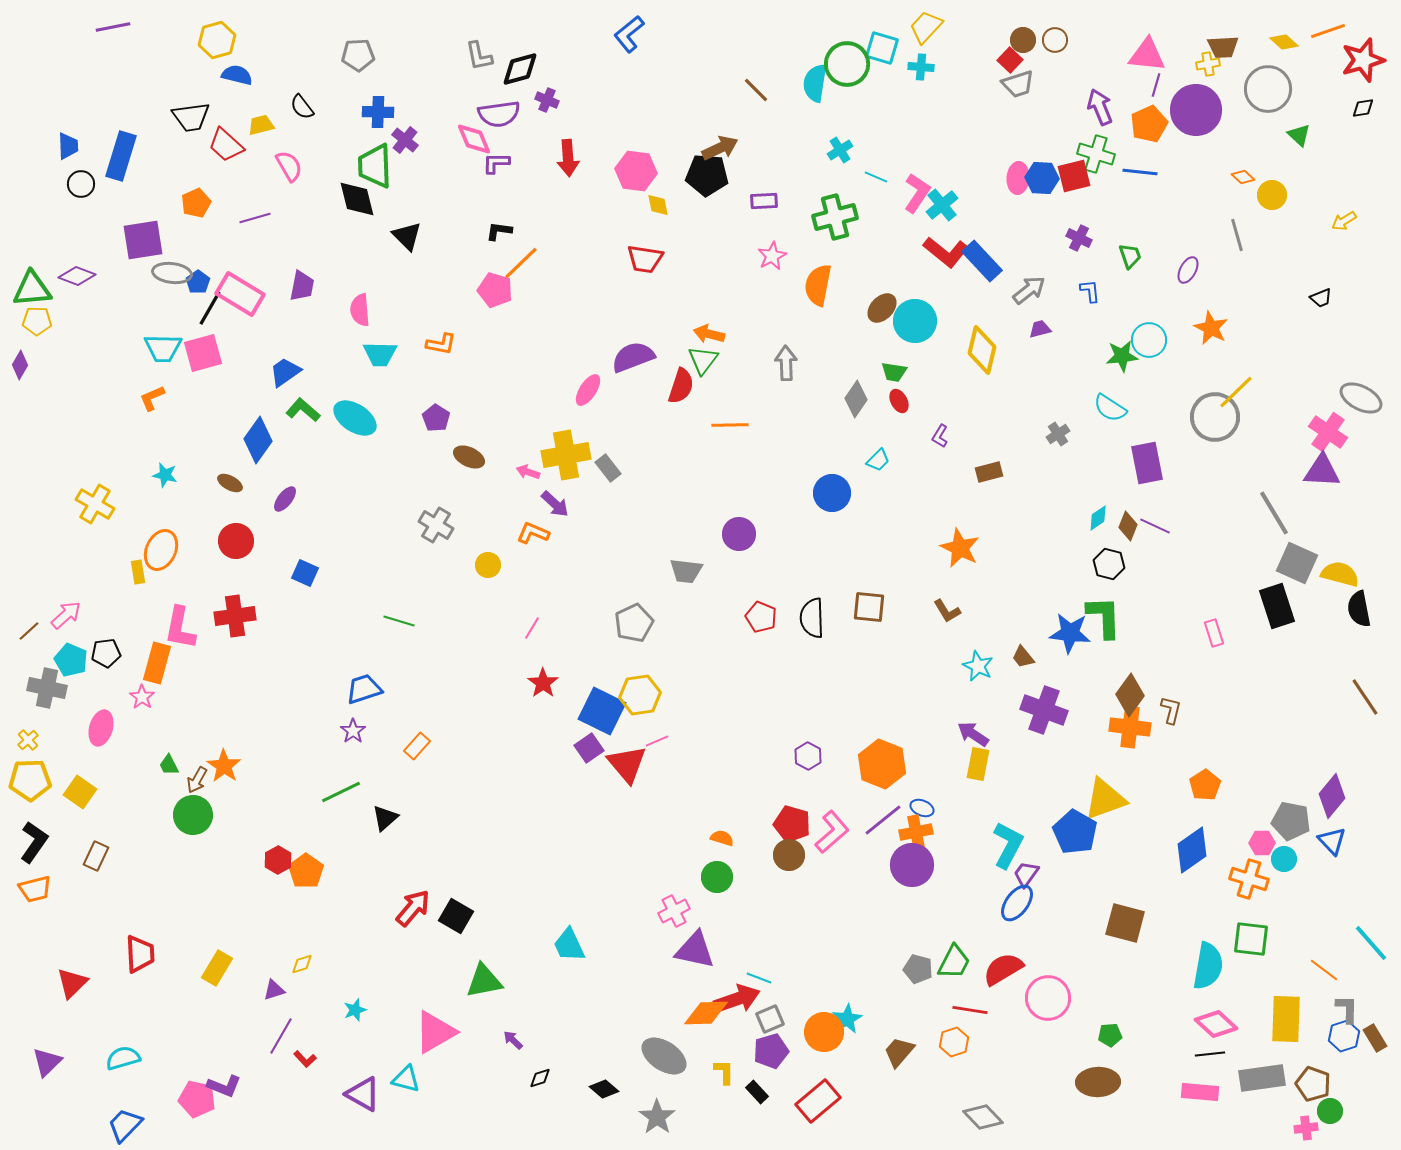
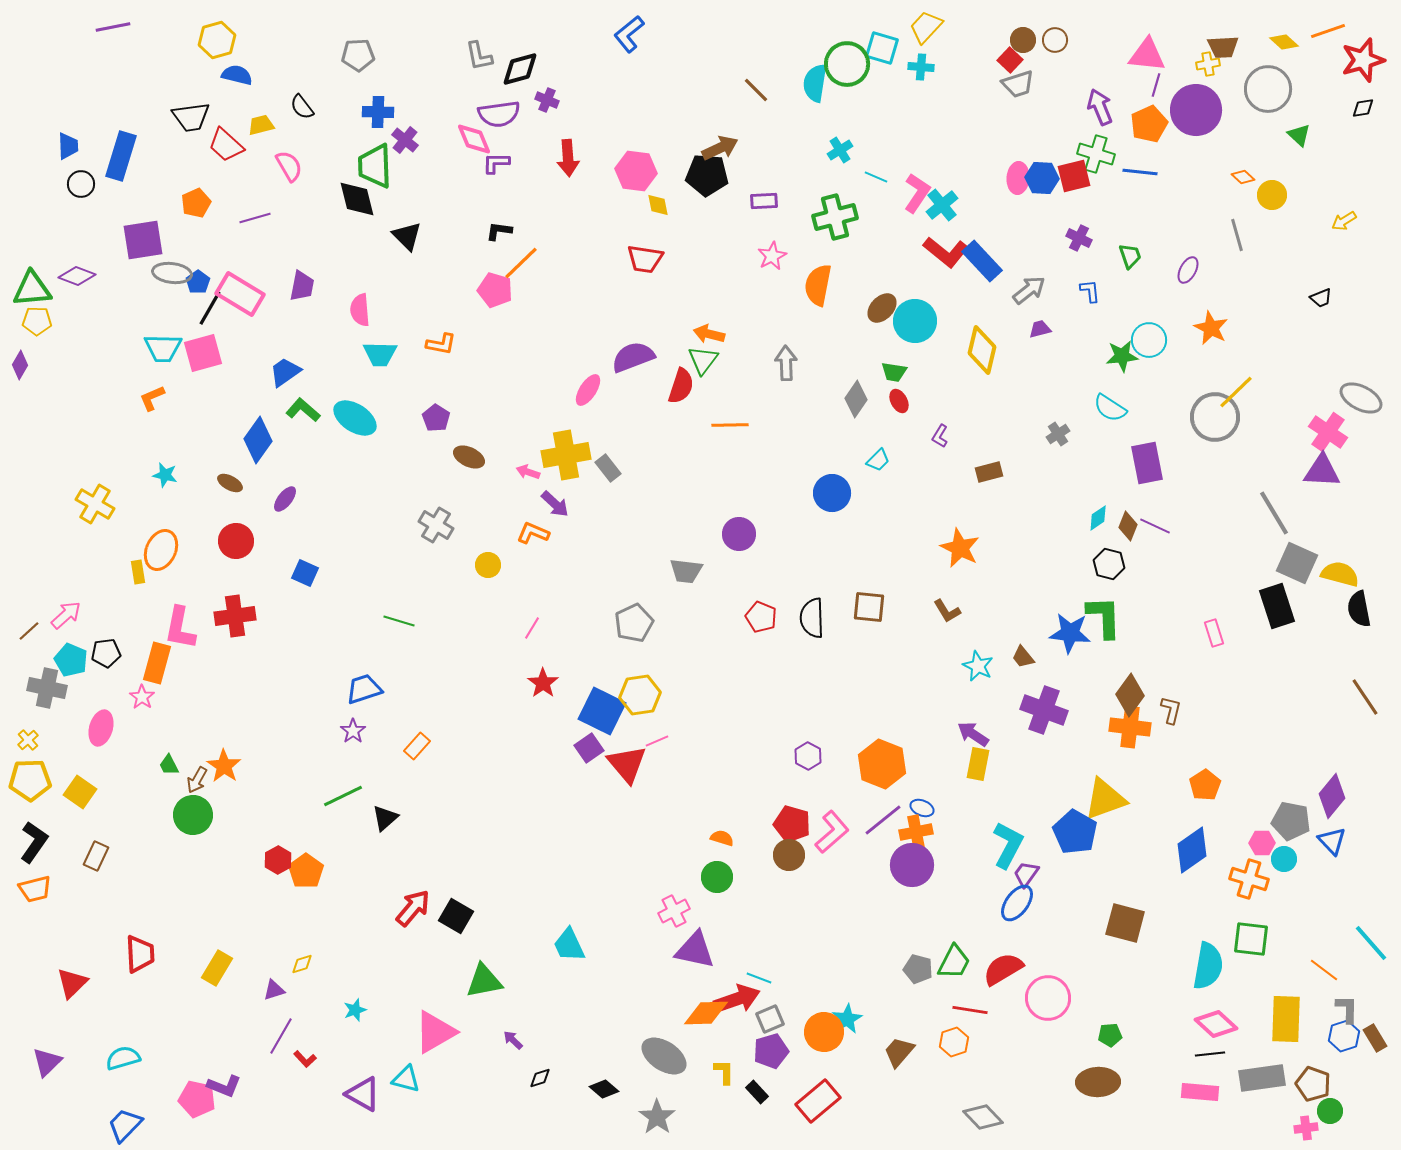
green line at (341, 792): moved 2 px right, 4 px down
